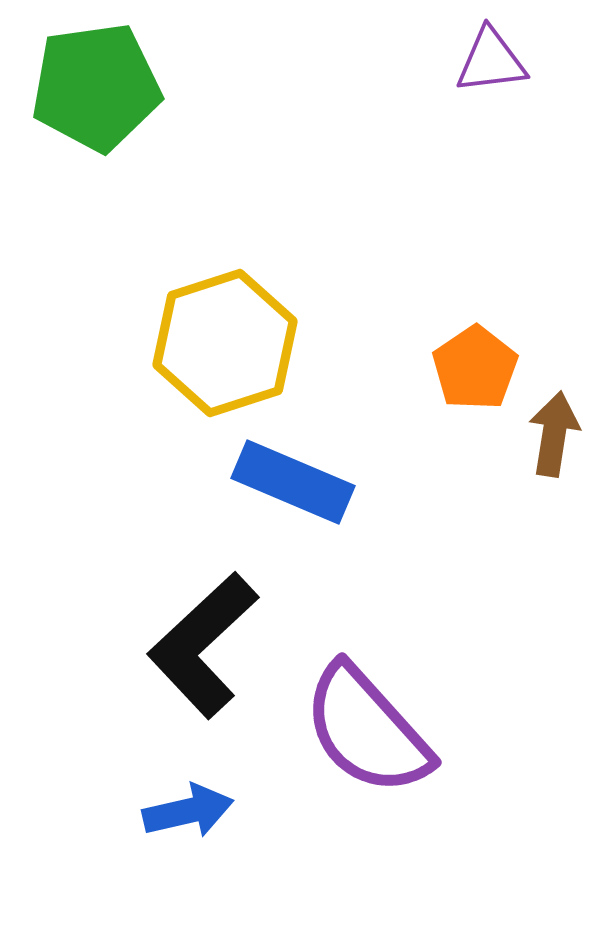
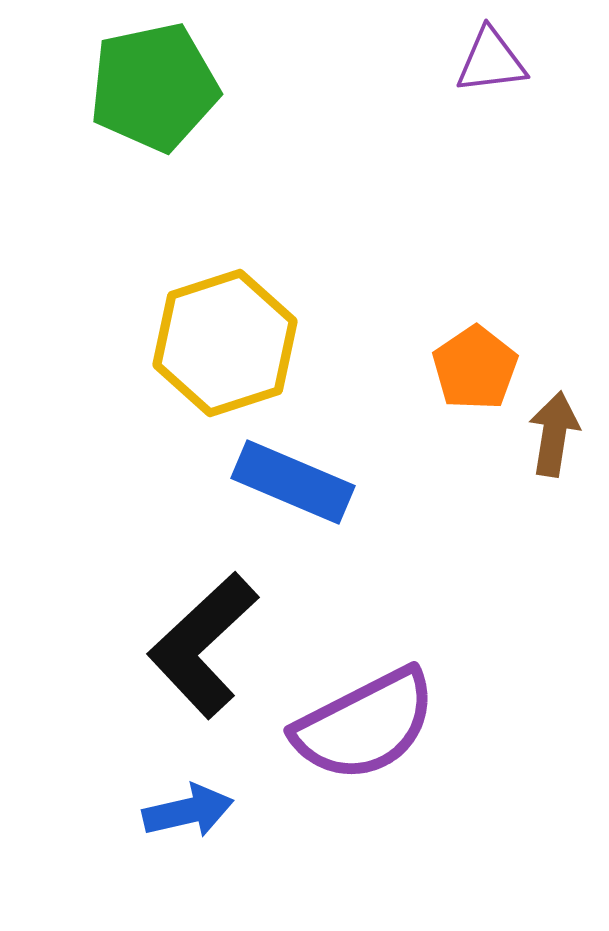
green pentagon: moved 58 px right; rotated 4 degrees counterclockwise
purple semicircle: moved 2 px left, 5 px up; rotated 75 degrees counterclockwise
